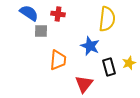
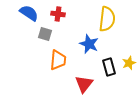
gray square: moved 4 px right, 3 px down; rotated 16 degrees clockwise
blue star: moved 1 px left, 2 px up
